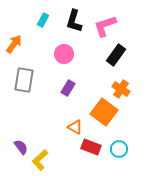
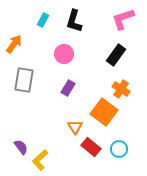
pink L-shape: moved 18 px right, 7 px up
orange triangle: rotated 28 degrees clockwise
red rectangle: rotated 18 degrees clockwise
